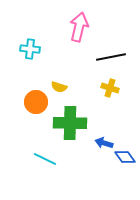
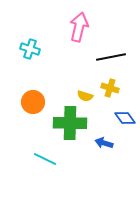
cyan cross: rotated 12 degrees clockwise
yellow semicircle: moved 26 px right, 9 px down
orange circle: moved 3 px left
blue diamond: moved 39 px up
